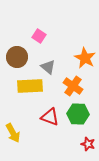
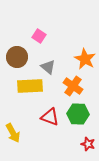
orange star: moved 1 px down
